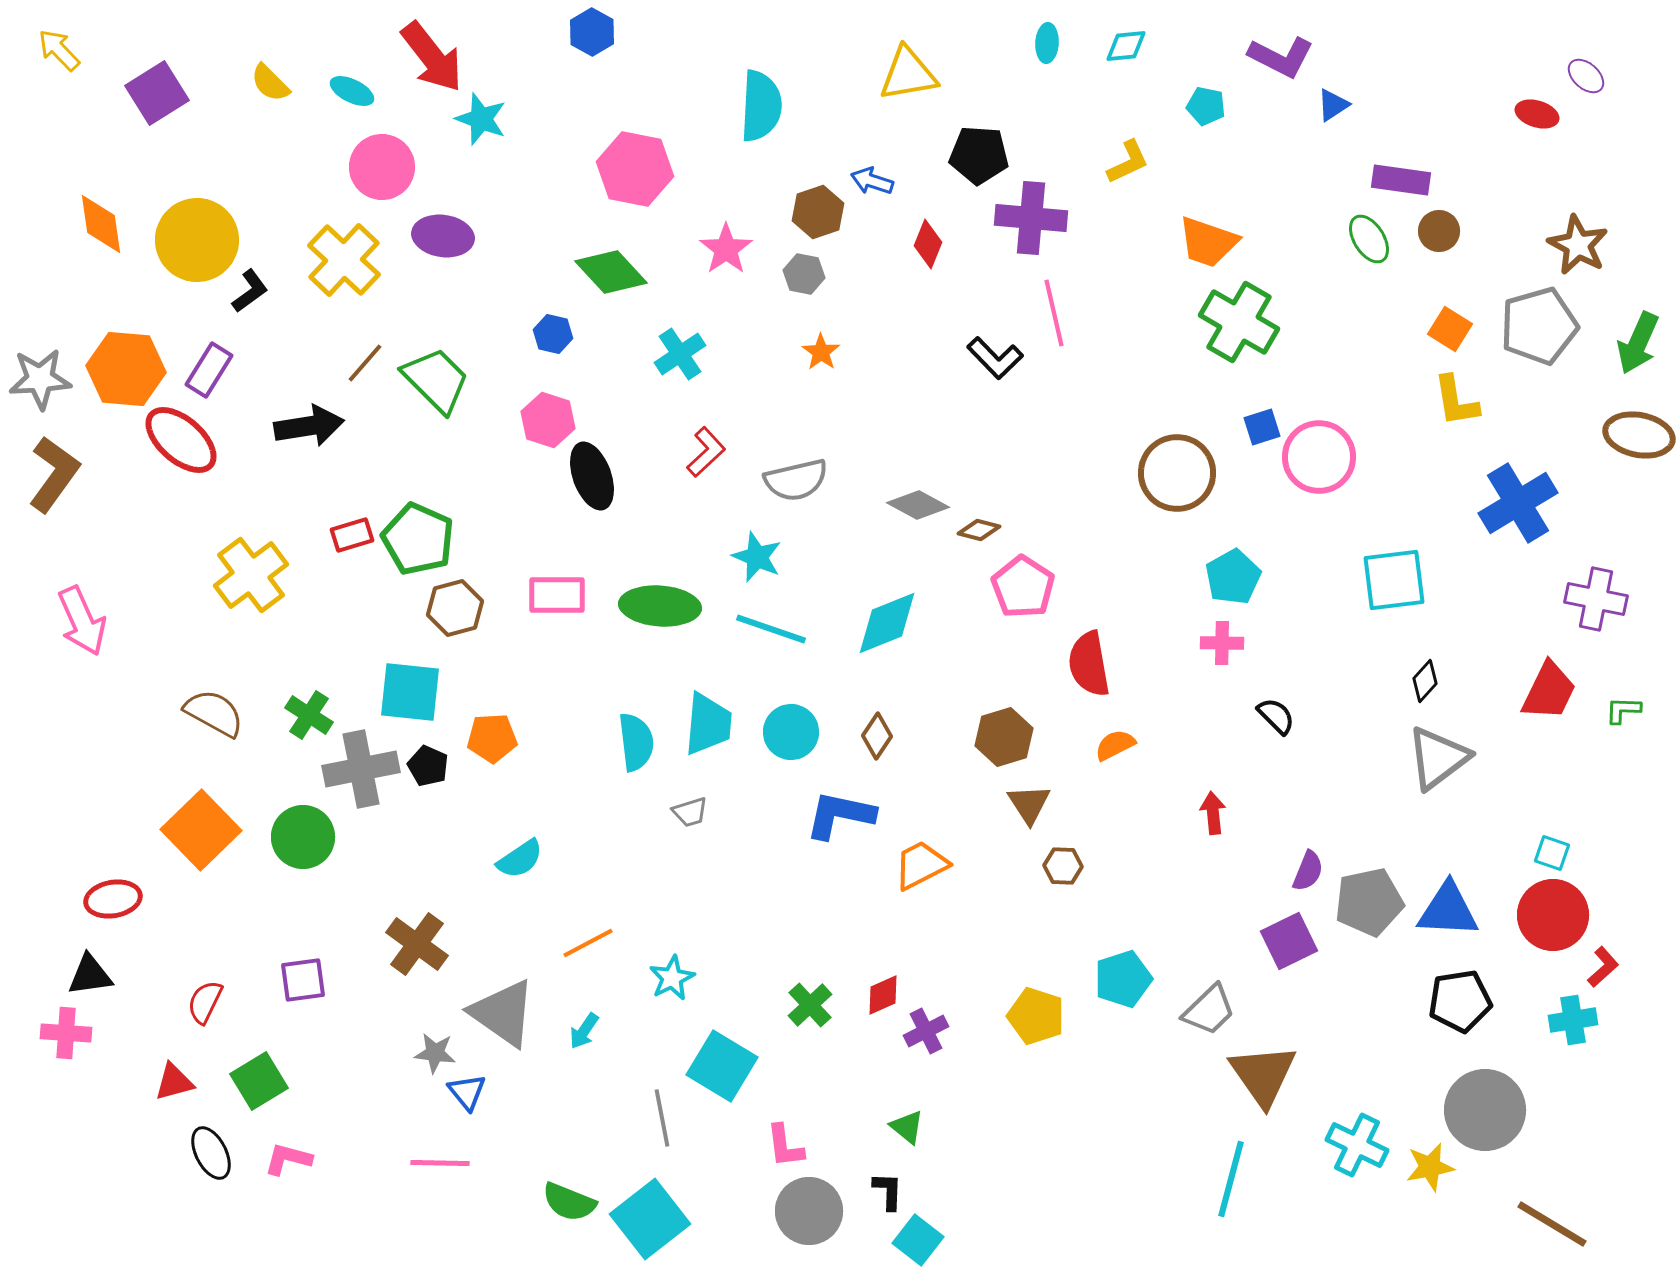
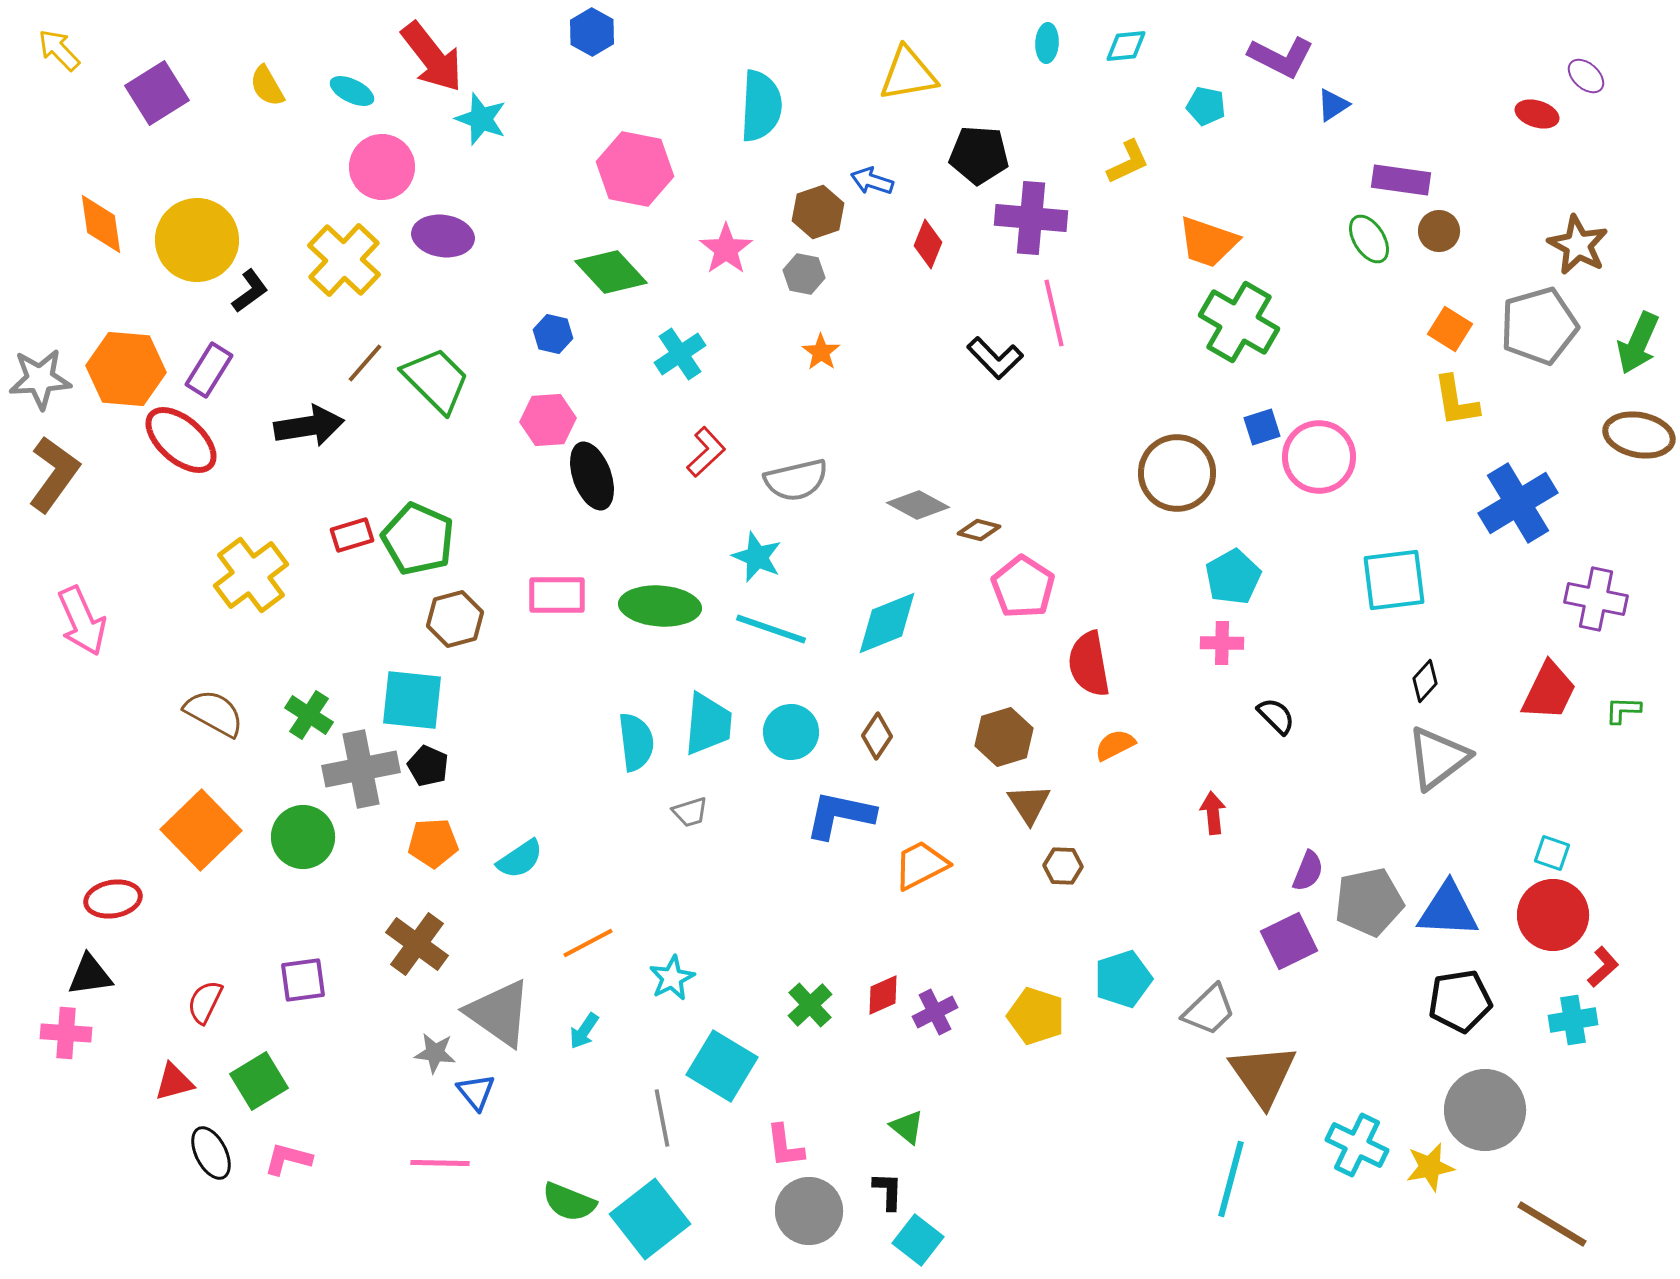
yellow semicircle at (270, 83): moved 3 px left, 3 px down; rotated 15 degrees clockwise
pink hexagon at (548, 420): rotated 22 degrees counterclockwise
brown hexagon at (455, 608): moved 11 px down
cyan square at (410, 692): moved 2 px right, 8 px down
orange pentagon at (492, 738): moved 59 px left, 105 px down
gray triangle at (503, 1013): moved 4 px left
purple cross at (926, 1031): moved 9 px right, 19 px up
blue triangle at (467, 1092): moved 9 px right
